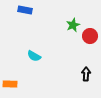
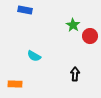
green star: rotated 16 degrees counterclockwise
black arrow: moved 11 px left
orange rectangle: moved 5 px right
